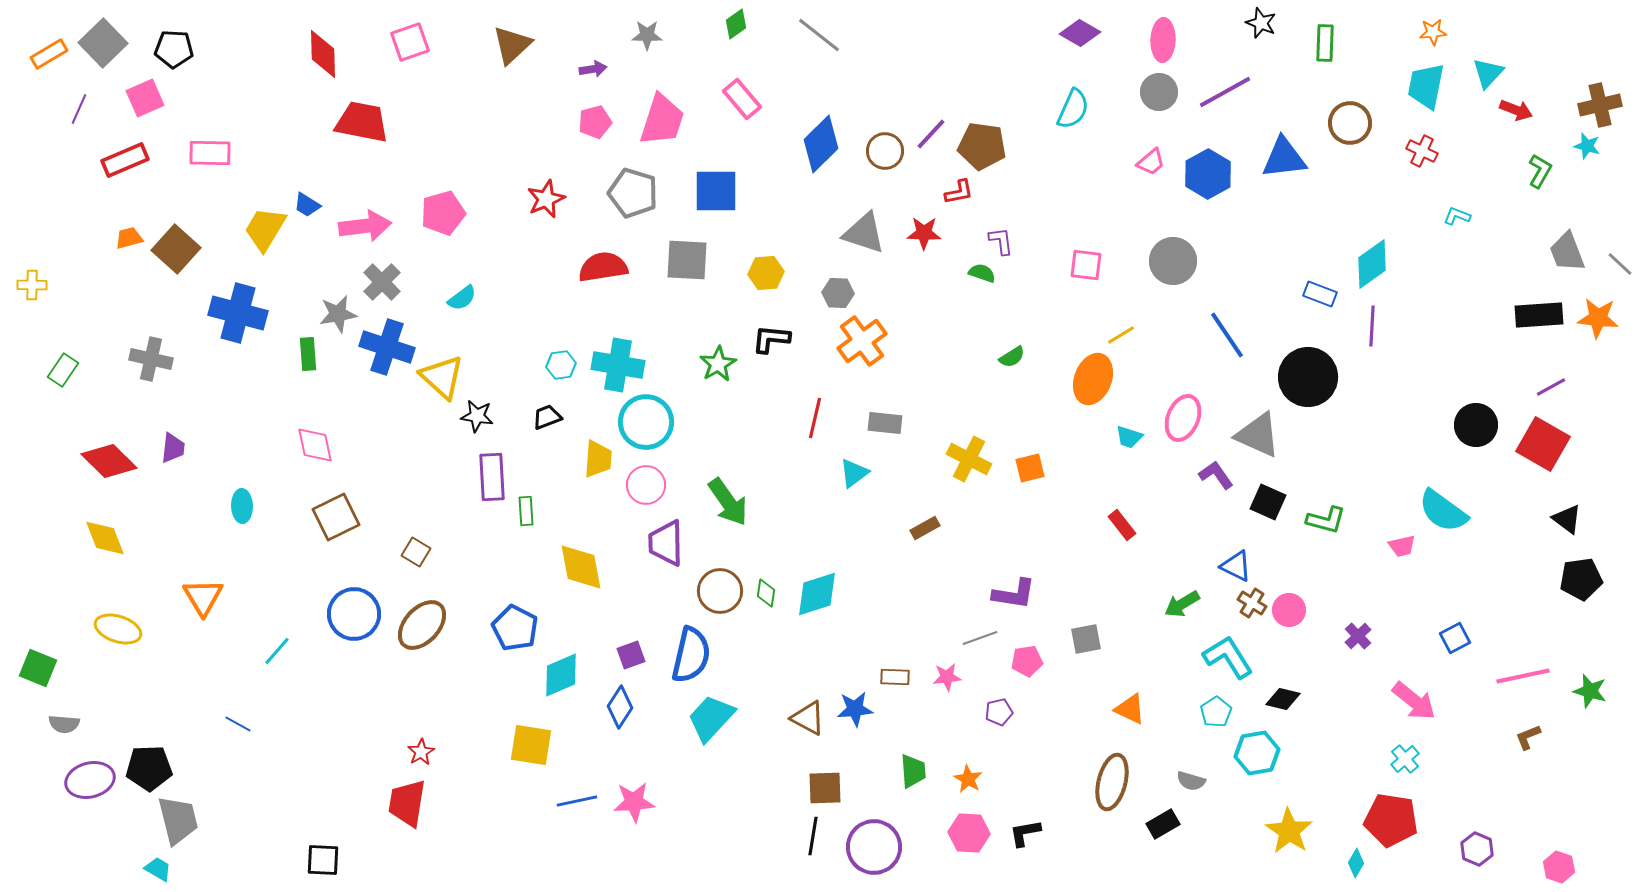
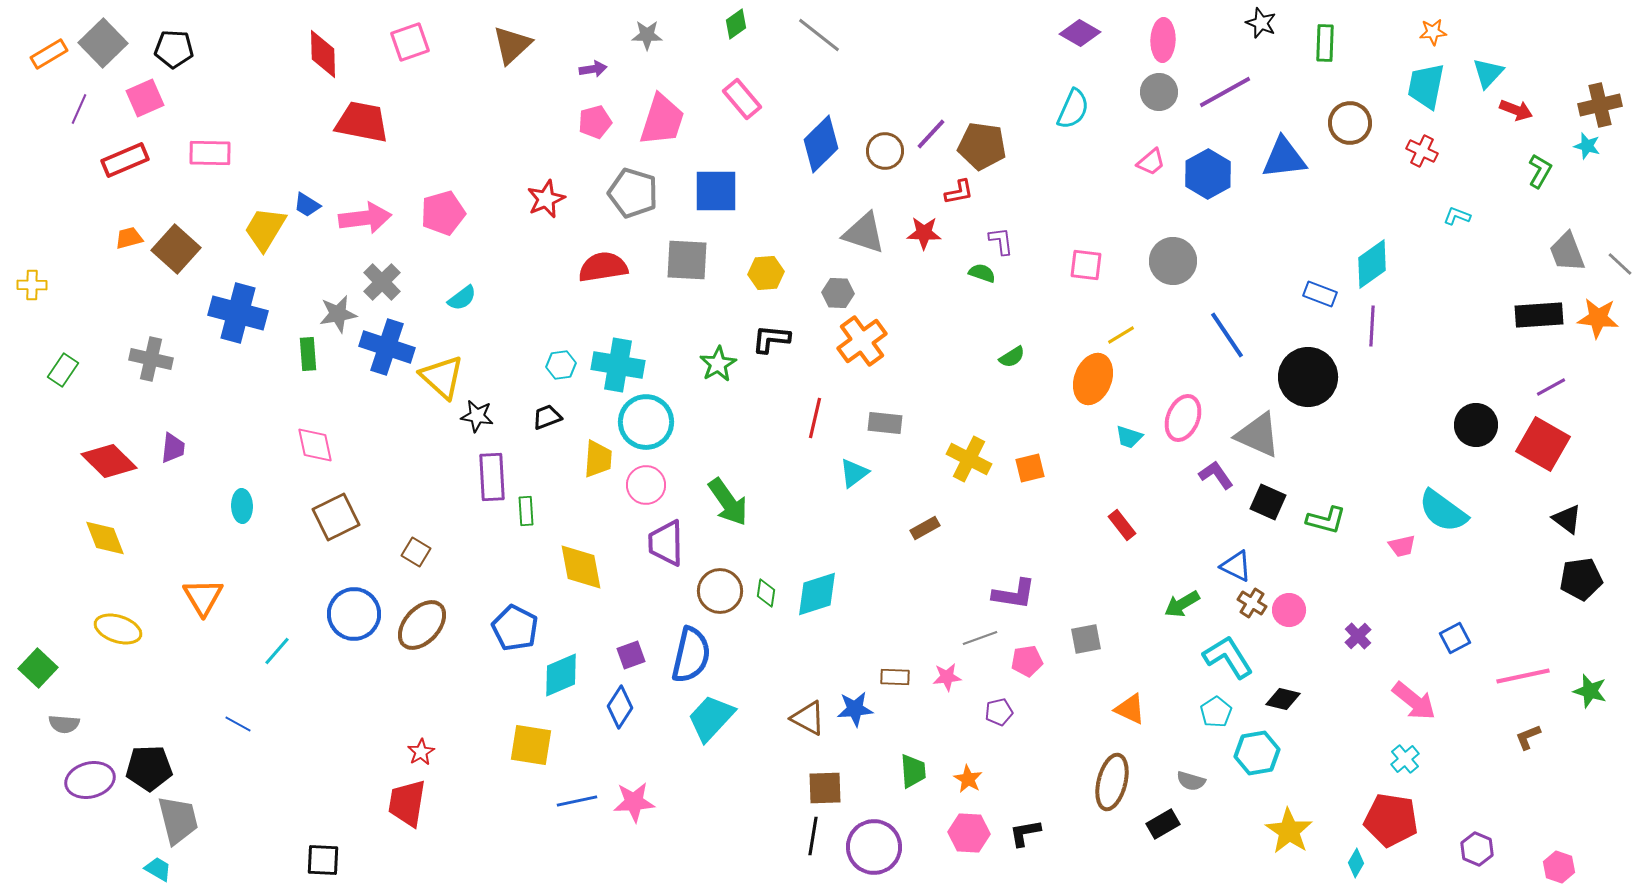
pink arrow at (365, 226): moved 8 px up
green square at (38, 668): rotated 21 degrees clockwise
